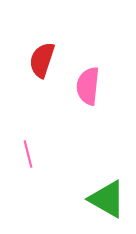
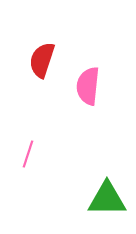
pink line: rotated 32 degrees clockwise
green triangle: rotated 30 degrees counterclockwise
